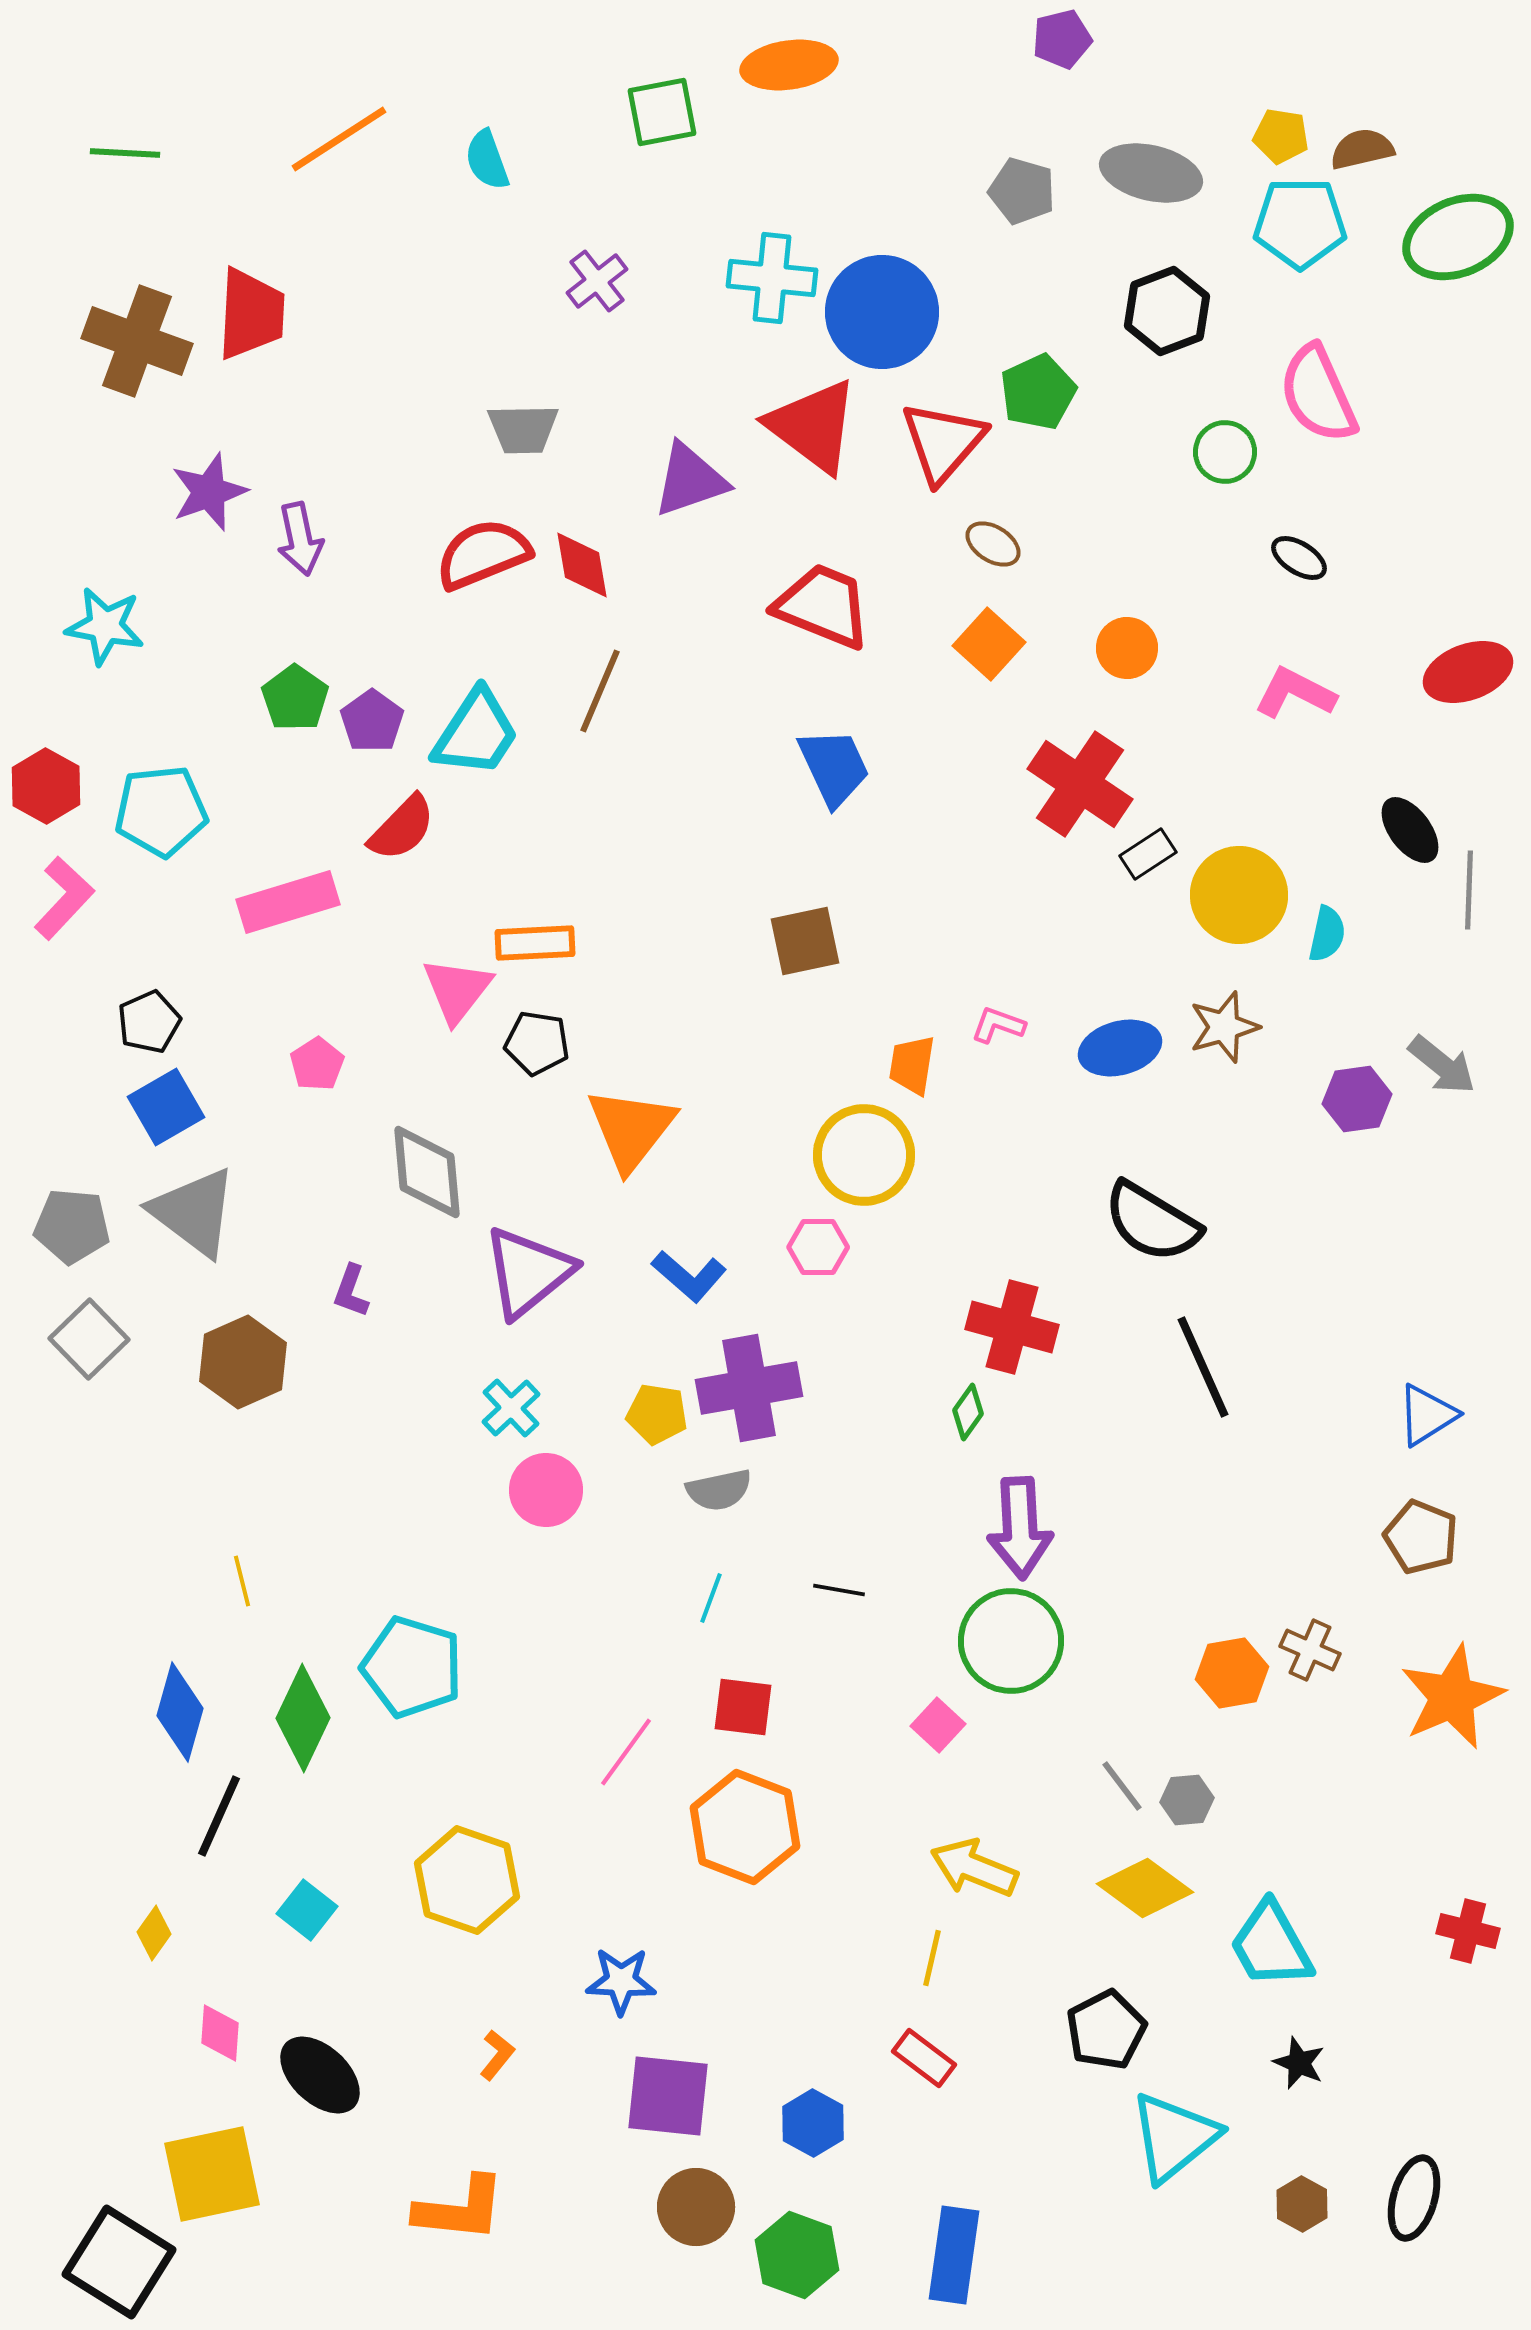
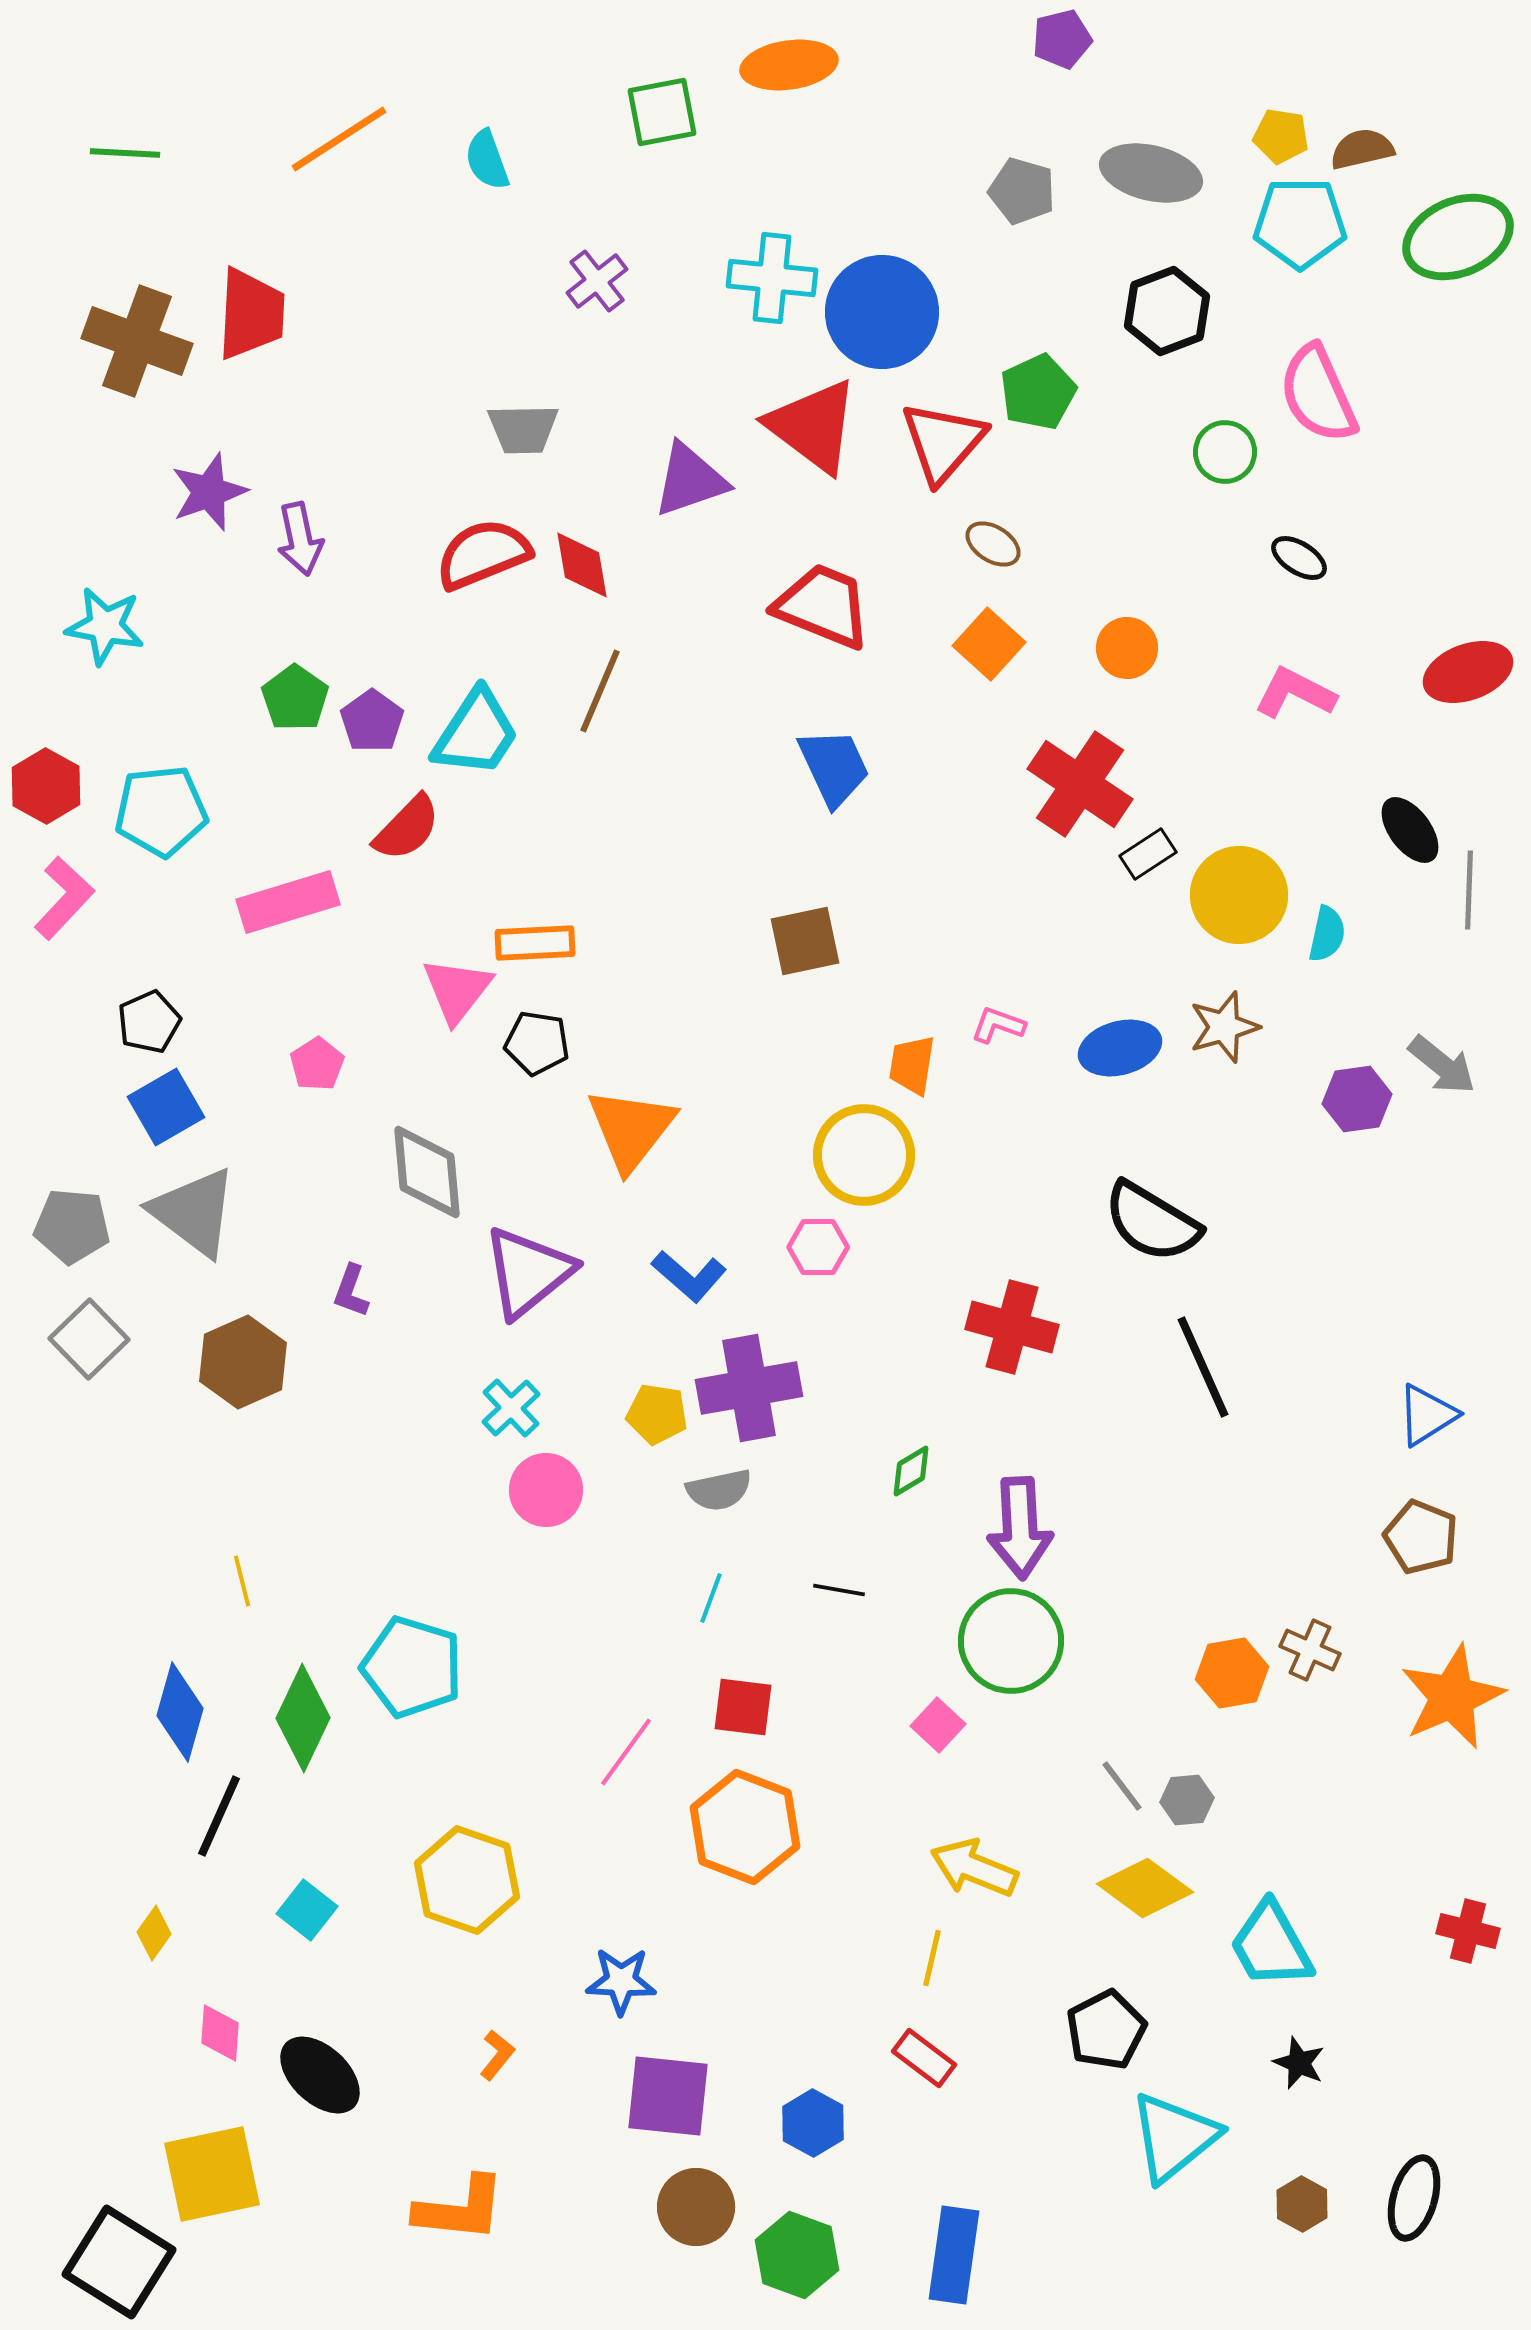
red semicircle at (402, 828): moved 5 px right
green diamond at (968, 1412): moved 57 px left, 59 px down; rotated 24 degrees clockwise
